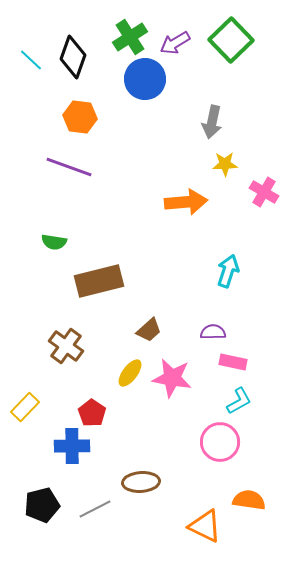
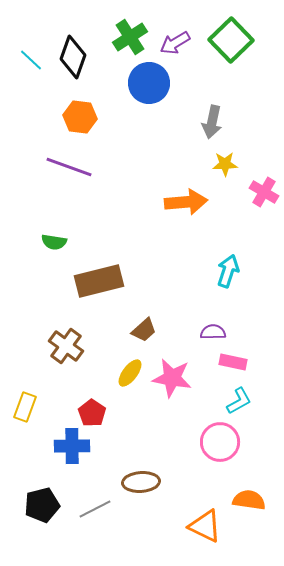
blue circle: moved 4 px right, 4 px down
brown trapezoid: moved 5 px left
yellow rectangle: rotated 24 degrees counterclockwise
